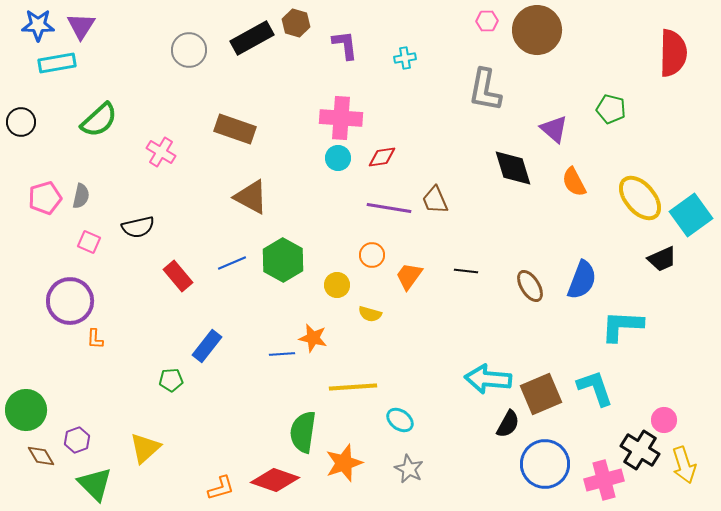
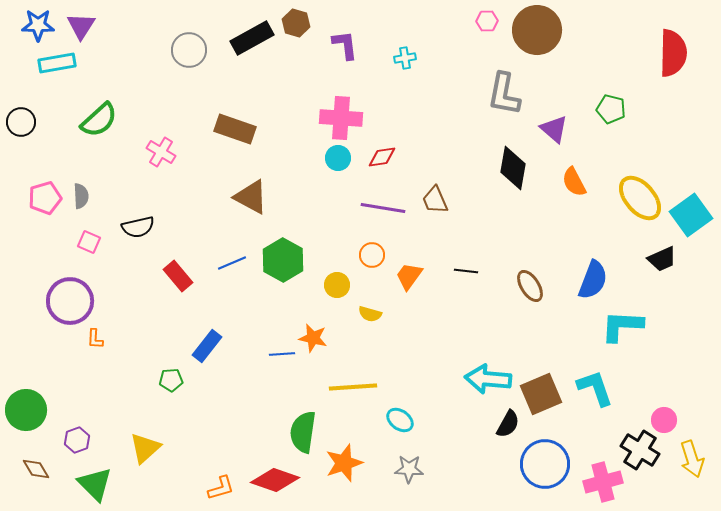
gray L-shape at (485, 90): moved 19 px right, 4 px down
black diamond at (513, 168): rotated 27 degrees clockwise
gray semicircle at (81, 196): rotated 15 degrees counterclockwise
purple line at (389, 208): moved 6 px left
blue semicircle at (582, 280): moved 11 px right
brown diamond at (41, 456): moved 5 px left, 13 px down
yellow arrow at (684, 465): moved 8 px right, 6 px up
gray star at (409, 469): rotated 24 degrees counterclockwise
pink cross at (604, 480): moved 1 px left, 2 px down
